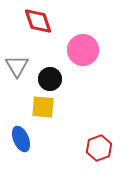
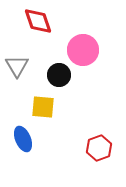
black circle: moved 9 px right, 4 px up
blue ellipse: moved 2 px right
